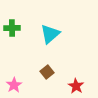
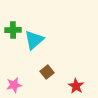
green cross: moved 1 px right, 2 px down
cyan triangle: moved 16 px left, 6 px down
pink star: rotated 21 degrees clockwise
